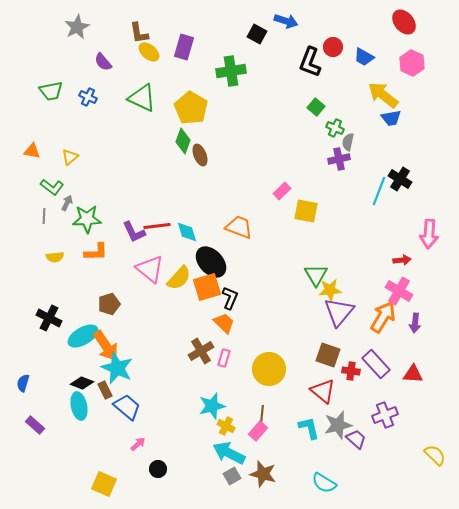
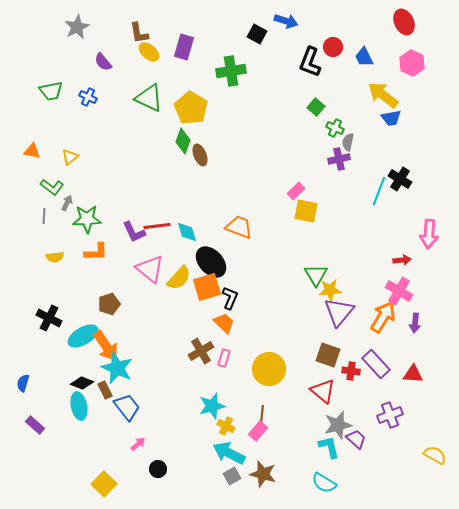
red ellipse at (404, 22): rotated 15 degrees clockwise
blue trapezoid at (364, 57): rotated 35 degrees clockwise
green triangle at (142, 98): moved 7 px right
pink rectangle at (282, 191): moved 14 px right
blue trapezoid at (127, 407): rotated 12 degrees clockwise
purple cross at (385, 415): moved 5 px right
cyan L-shape at (309, 428): moved 20 px right, 19 px down
yellow semicircle at (435, 455): rotated 15 degrees counterclockwise
yellow square at (104, 484): rotated 20 degrees clockwise
